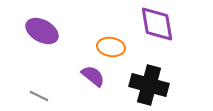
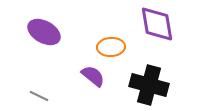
purple ellipse: moved 2 px right, 1 px down
orange ellipse: rotated 12 degrees counterclockwise
